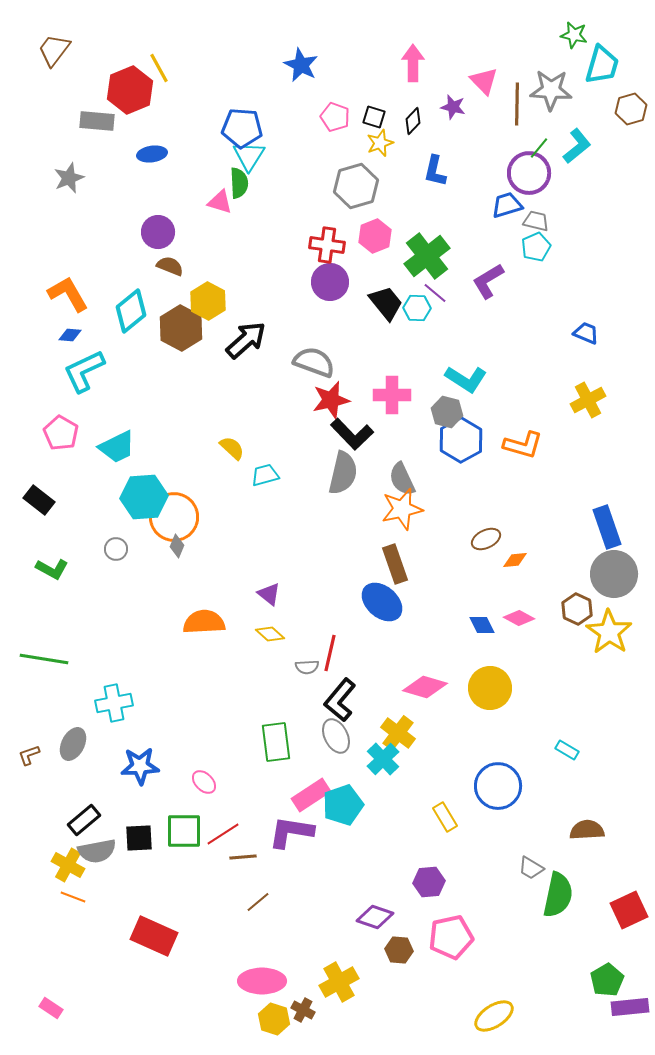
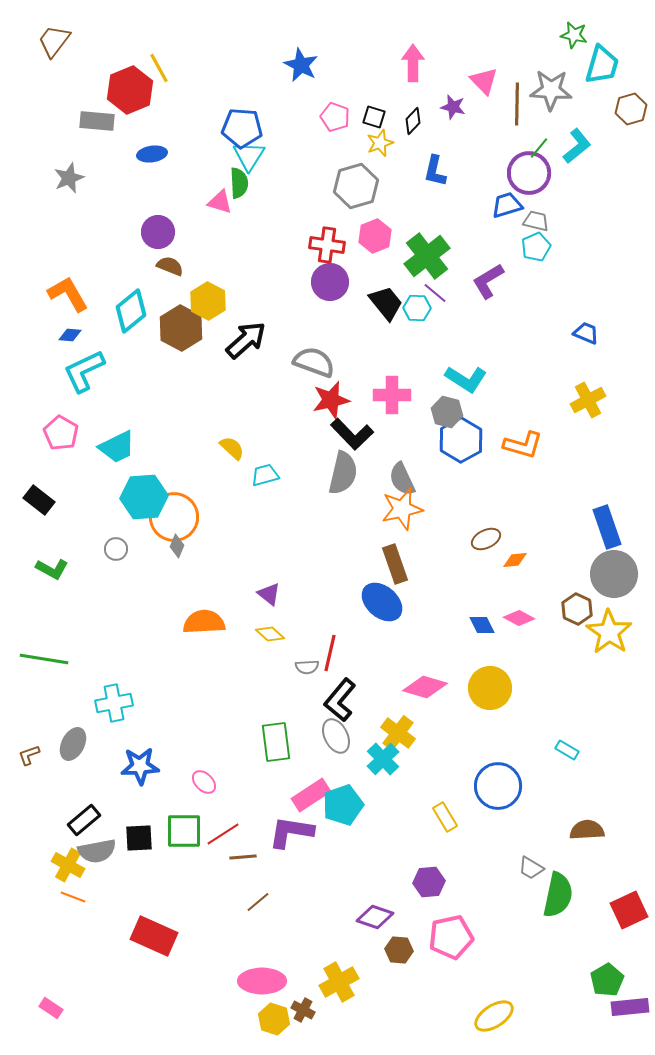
brown trapezoid at (54, 50): moved 9 px up
